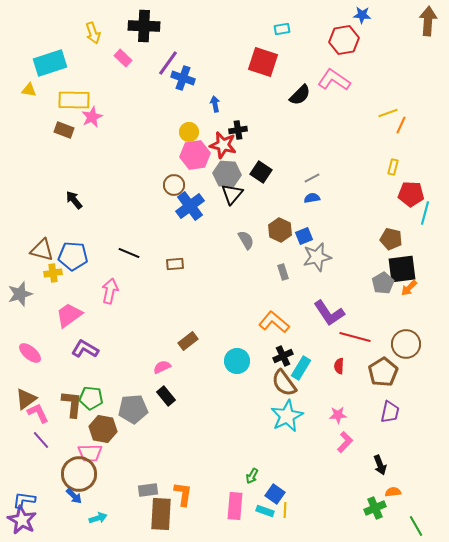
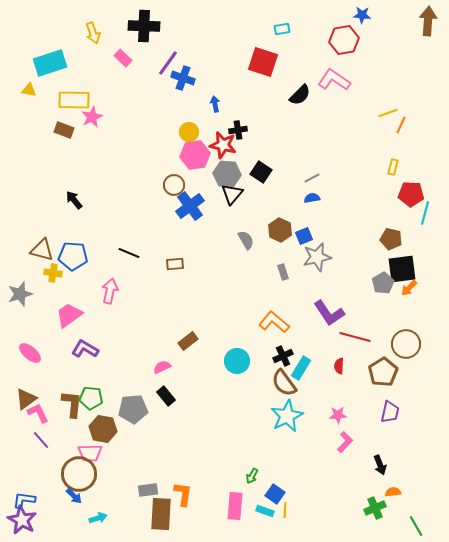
yellow cross at (53, 273): rotated 18 degrees clockwise
